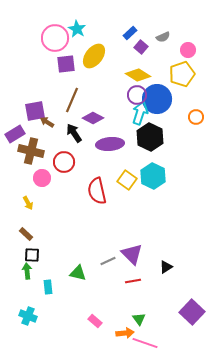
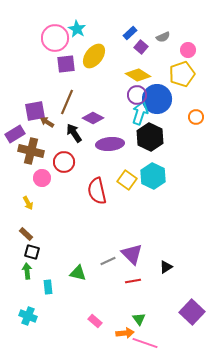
brown line at (72, 100): moved 5 px left, 2 px down
black square at (32, 255): moved 3 px up; rotated 14 degrees clockwise
